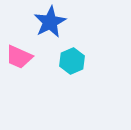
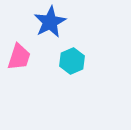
pink trapezoid: rotated 96 degrees counterclockwise
